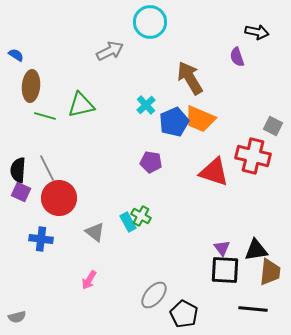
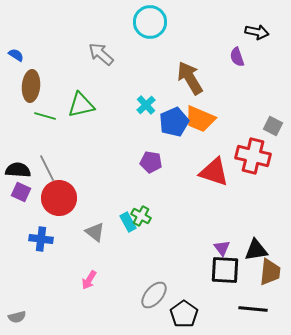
gray arrow: moved 9 px left, 3 px down; rotated 112 degrees counterclockwise
black semicircle: rotated 90 degrees clockwise
black pentagon: rotated 8 degrees clockwise
